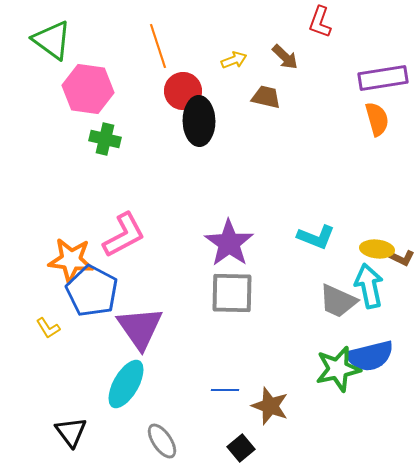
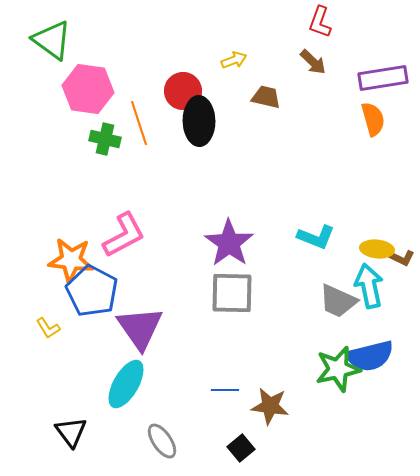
orange line: moved 19 px left, 77 px down
brown arrow: moved 28 px right, 5 px down
orange semicircle: moved 4 px left
brown star: rotated 12 degrees counterclockwise
